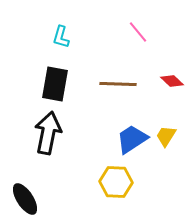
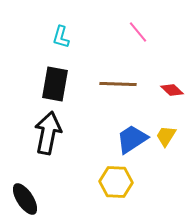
red diamond: moved 9 px down
